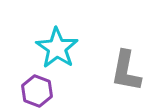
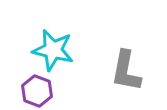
cyan star: moved 4 px left, 2 px down; rotated 21 degrees counterclockwise
